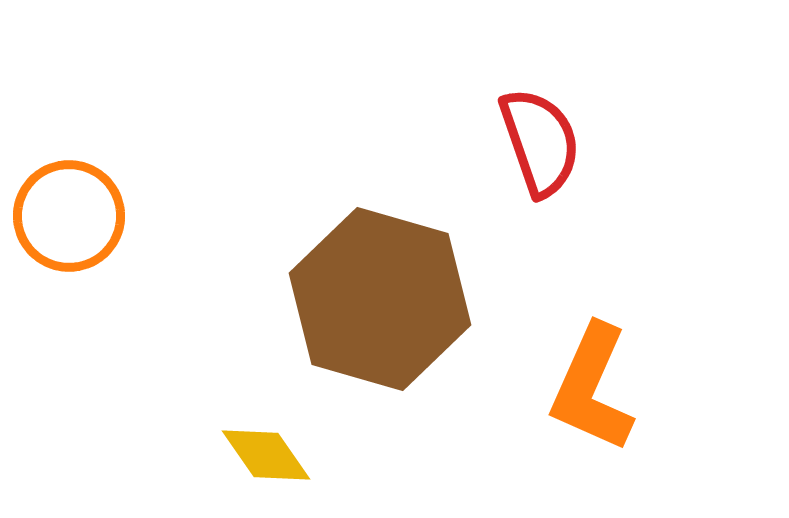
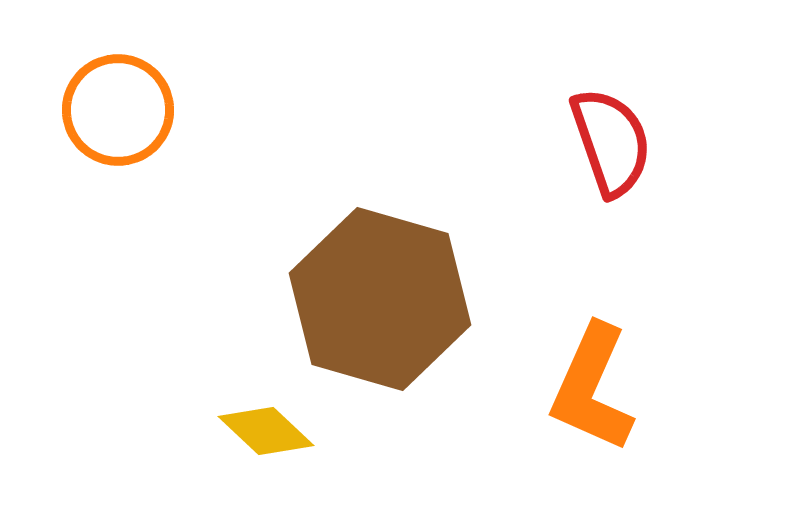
red semicircle: moved 71 px right
orange circle: moved 49 px right, 106 px up
yellow diamond: moved 24 px up; rotated 12 degrees counterclockwise
